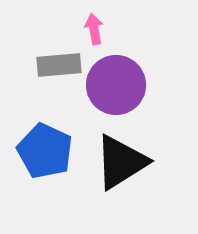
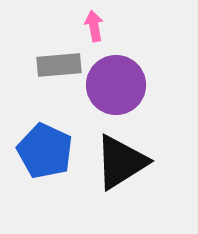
pink arrow: moved 3 px up
